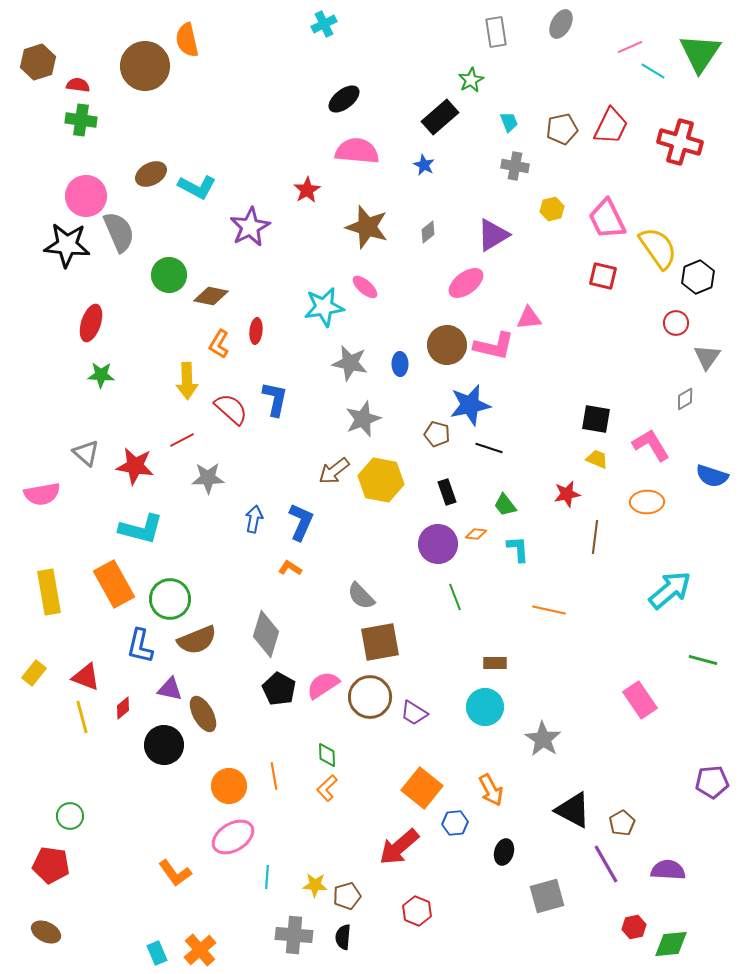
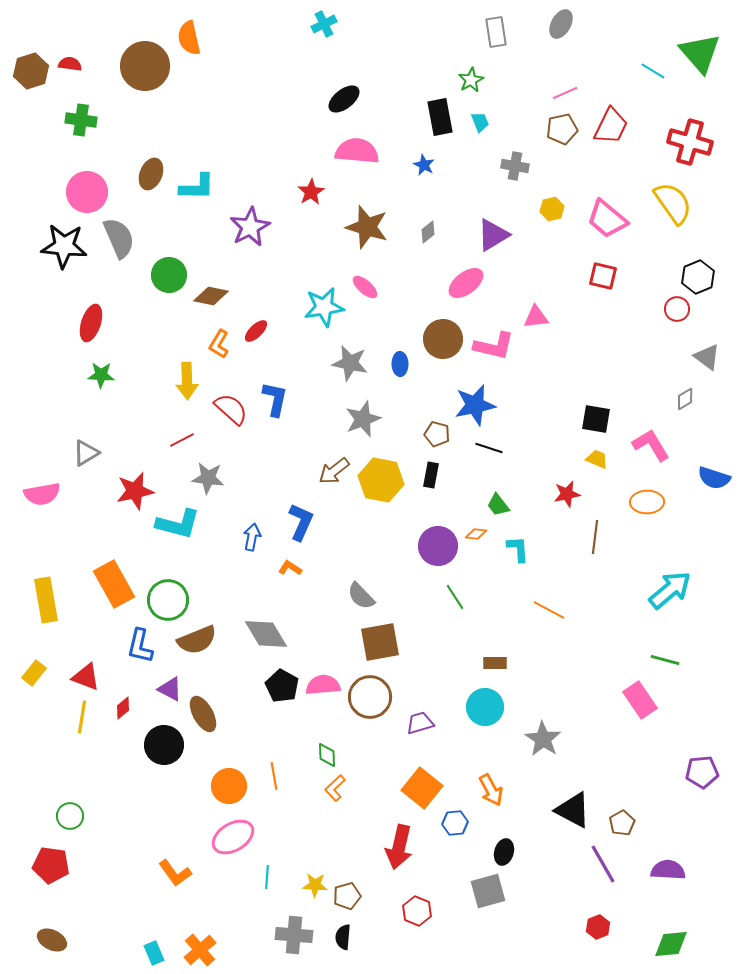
orange semicircle at (187, 40): moved 2 px right, 2 px up
pink line at (630, 47): moved 65 px left, 46 px down
green triangle at (700, 53): rotated 15 degrees counterclockwise
brown hexagon at (38, 62): moved 7 px left, 9 px down
red semicircle at (78, 85): moved 8 px left, 21 px up
black rectangle at (440, 117): rotated 60 degrees counterclockwise
cyan trapezoid at (509, 122): moved 29 px left
red cross at (680, 142): moved 10 px right
brown ellipse at (151, 174): rotated 40 degrees counterclockwise
cyan L-shape at (197, 187): rotated 27 degrees counterclockwise
red star at (307, 190): moved 4 px right, 2 px down
pink circle at (86, 196): moved 1 px right, 4 px up
pink trapezoid at (607, 219): rotated 24 degrees counterclockwise
gray semicircle at (119, 232): moved 6 px down
black star at (67, 245): moved 3 px left, 1 px down
yellow semicircle at (658, 248): moved 15 px right, 45 px up
pink triangle at (529, 318): moved 7 px right, 1 px up
red circle at (676, 323): moved 1 px right, 14 px up
red ellipse at (256, 331): rotated 40 degrees clockwise
brown circle at (447, 345): moved 4 px left, 6 px up
gray triangle at (707, 357): rotated 28 degrees counterclockwise
blue star at (470, 405): moved 5 px right
gray triangle at (86, 453): rotated 48 degrees clockwise
red star at (135, 466): moved 25 px down; rotated 21 degrees counterclockwise
blue semicircle at (712, 476): moved 2 px right, 2 px down
gray star at (208, 478): rotated 8 degrees clockwise
black rectangle at (447, 492): moved 16 px left, 17 px up; rotated 30 degrees clockwise
green trapezoid at (505, 505): moved 7 px left
blue arrow at (254, 519): moved 2 px left, 18 px down
cyan L-shape at (141, 529): moved 37 px right, 5 px up
purple circle at (438, 544): moved 2 px down
yellow rectangle at (49, 592): moved 3 px left, 8 px down
green line at (455, 597): rotated 12 degrees counterclockwise
green circle at (170, 599): moved 2 px left, 1 px down
orange line at (549, 610): rotated 16 degrees clockwise
gray diamond at (266, 634): rotated 48 degrees counterclockwise
green line at (703, 660): moved 38 px left
pink semicircle at (323, 685): rotated 28 degrees clockwise
purple triangle at (170, 689): rotated 16 degrees clockwise
black pentagon at (279, 689): moved 3 px right, 3 px up
purple trapezoid at (414, 713): moved 6 px right, 10 px down; rotated 132 degrees clockwise
yellow line at (82, 717): rotated 24 degrees clockwise
purple pentagon at (712, 782): moved 10 px left, 10 px up
orange L-shape at (327, 788): moved 8 px right
red arrow at (399, 847): rotated 36 degrees counterclockwise
purple line at (606, 864): moved 3 px left
gray square at (547, 896): moved 59 px left, 5 px up
red hexagon at (634, 927): moved 36 px left; rotated 10 degrees counterclockwise
brown ellipse at (46, 932): moved 6 px right, 8 px down
cyan rectangle at (157, 953): moved 3 px left
